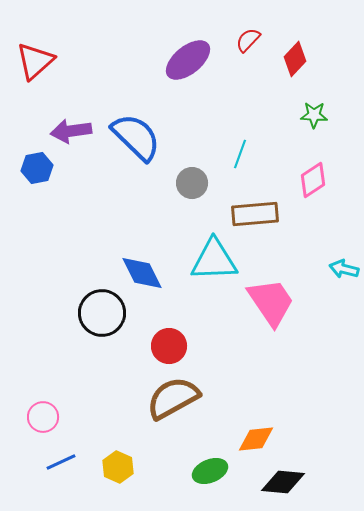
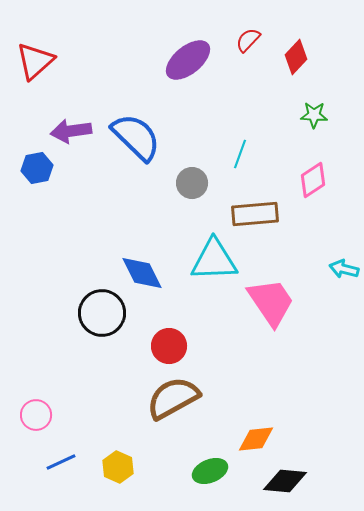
red diamond: moved 1 px right, 2 px up
pink circle: moved 7 px left, 2 px up
black diamond: moved 2 px right, 1 px up
